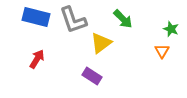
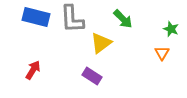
gray L-shape: moved 1 px left, 1 px up; rotated 16 degrees clockwise
orange triangle: moved 2 px down
red arrow: moved 4 px left, 11 px down
